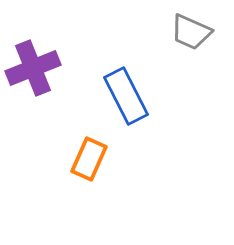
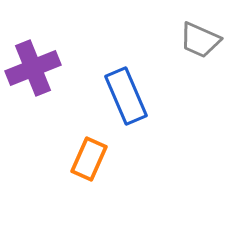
gray trapezoid: moved 9 px right, 8 px down
blue rectangle: rotated 4 degrees clockwise
